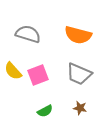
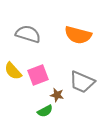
gray trapezoid: moved 3 px right, 8 px down
brown star: moved 23 px left, 13 px up
